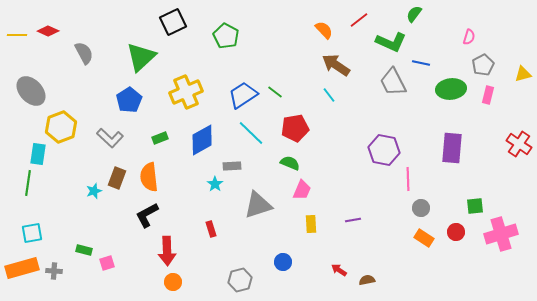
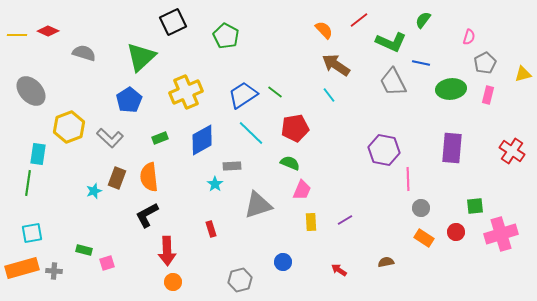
green semicircle at (414, 14): moved 9 px right, 6 px down
gray semicircle at (84, 53): rotated 45 degrees counterclockwise
gray pentagon at (483, 65): moved 2 px right, 2 px up
yellow hexagon at (61, 127): moved 8 px right
red cross at (519, 144): moved 7 px left, 7 px down
purple line at (353, 220): moved 8 px left; rotated 21 degrees counterclockwise
yellow rectangle at (311, 224): moved 2 px up
brown semicircle at (367, 280): moved 19 px right, 18 px up
